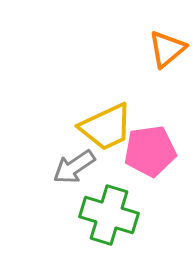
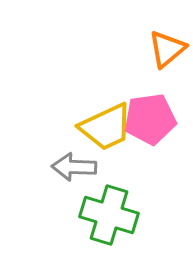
pink pentagon: moved 32 px up
gray arrow: rotated 36 degrees clockwise
